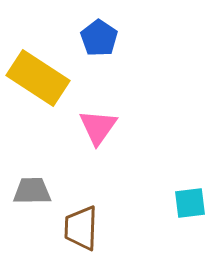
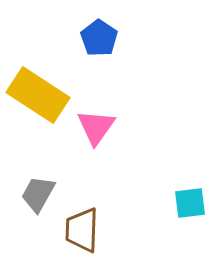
yellow rectangle: moved 17 px down
pink triangle: moved 2 px left
gray trapezoid: moved 6 px right, 3 px down; rotated 60 degrees counterclockwise
brown trapezoid: moved 1 px right, 2 px down
